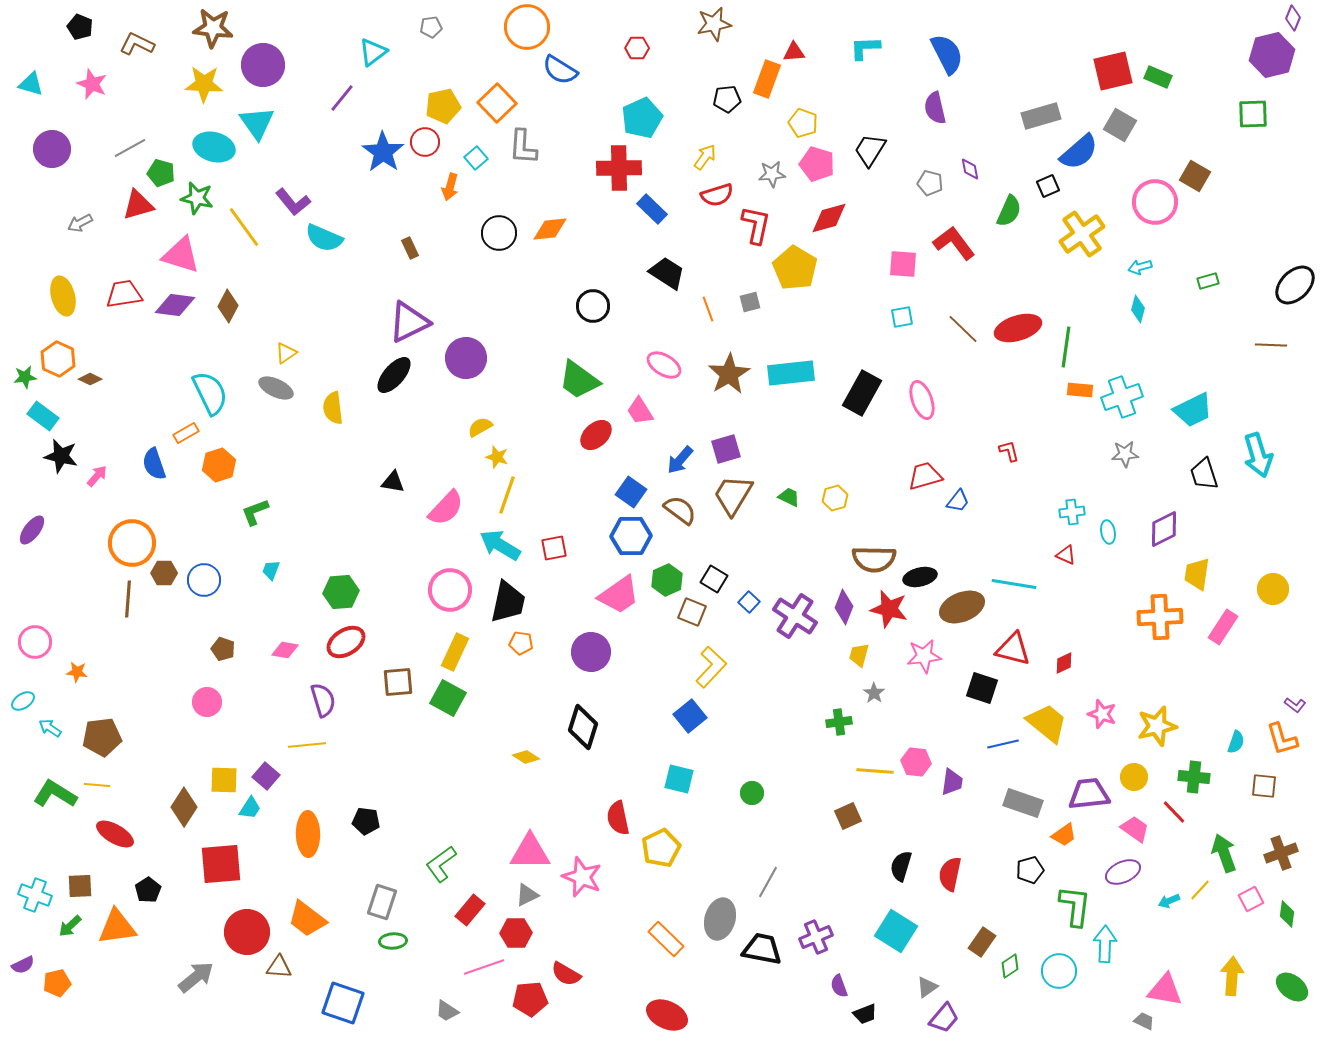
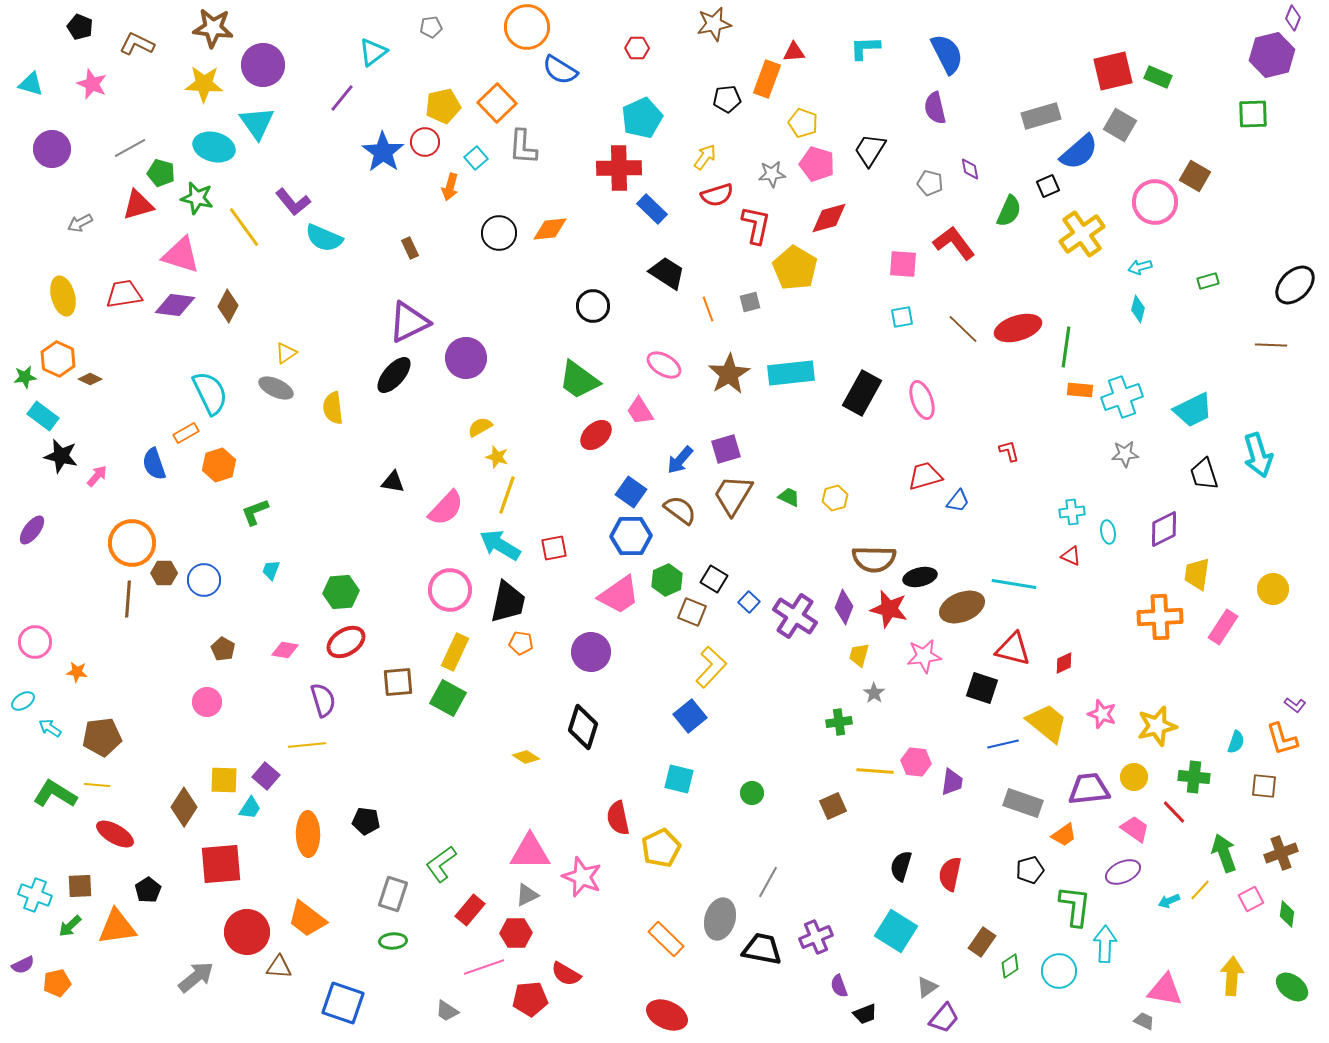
red triangle at (1066, 555): moved 5 px right, 1 px down
brown pentagon at (223, 649): rotated 10 degrees clockwise
purple trapezoid at (1089, 794): moved 5 px up
brown square at (848, 816): moved 15 px left, 10 px up
gray rectangle at (382, 902): moved 11 px right, 8 px up
